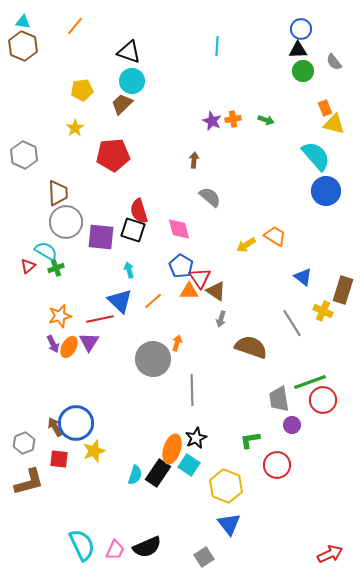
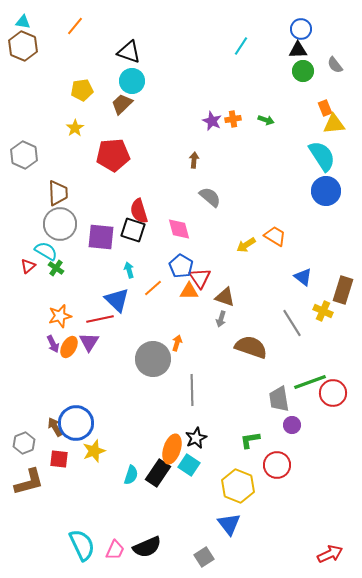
cyan line at (217, 46): moved 24 px right; rotated 30 degrees clockwise
gray semicircle at (334, 62): moved 1 px right, 3 px down
yellow triangle at (334, 124): rotated 20 degrees counterclockwise
cyan semicircle at (316, 156): moved 6 px right; rotated 8 degrees clockwise
gray circle at (66, 222): moved 6 px left, 2 px down
green cross at (56, 268): rotated 35 degrees counterclockwise
brown triangle at (216, 291): moved 9 px right, 6 px down; rotated 15 degrees counterclockwise
blue triangle at (120, 301): moved 3 px left, 1 px up
orange line at (153, 301): moved 13 px up
red circle at (323, 400): moved 10 px right, 7 px up
cyan semicircle at (135, 475): moved 4 px left
yellow hexagon at (226, 486): moved 12 px right
